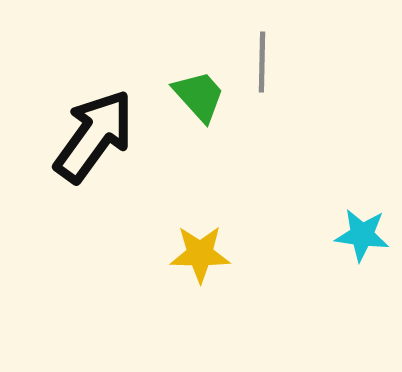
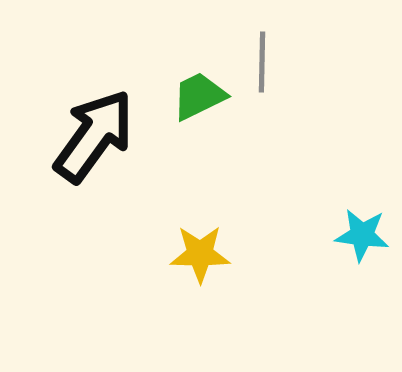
green trapezoid: rotated 74 degrees counterclockwise
